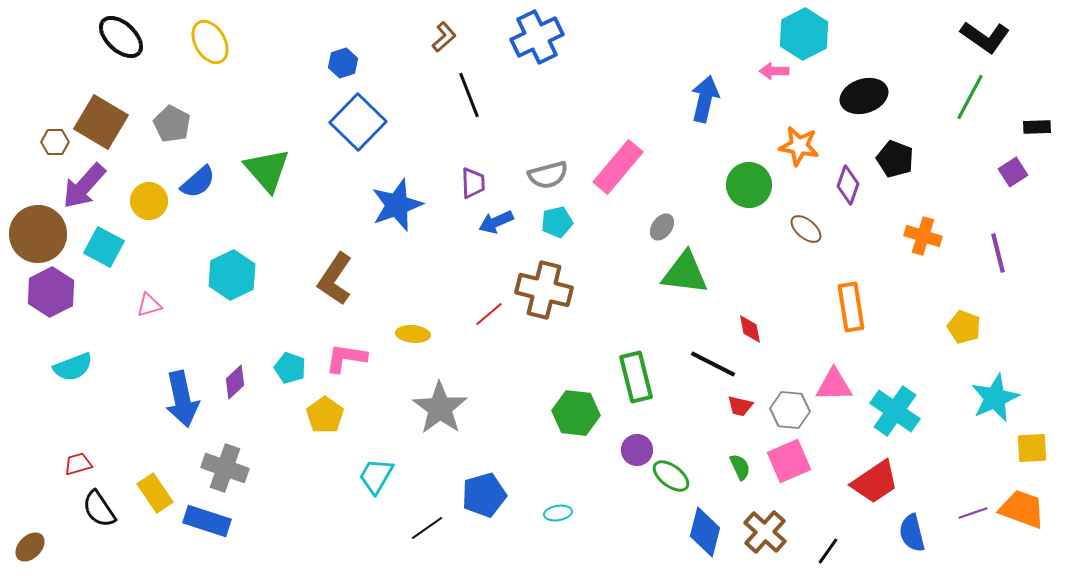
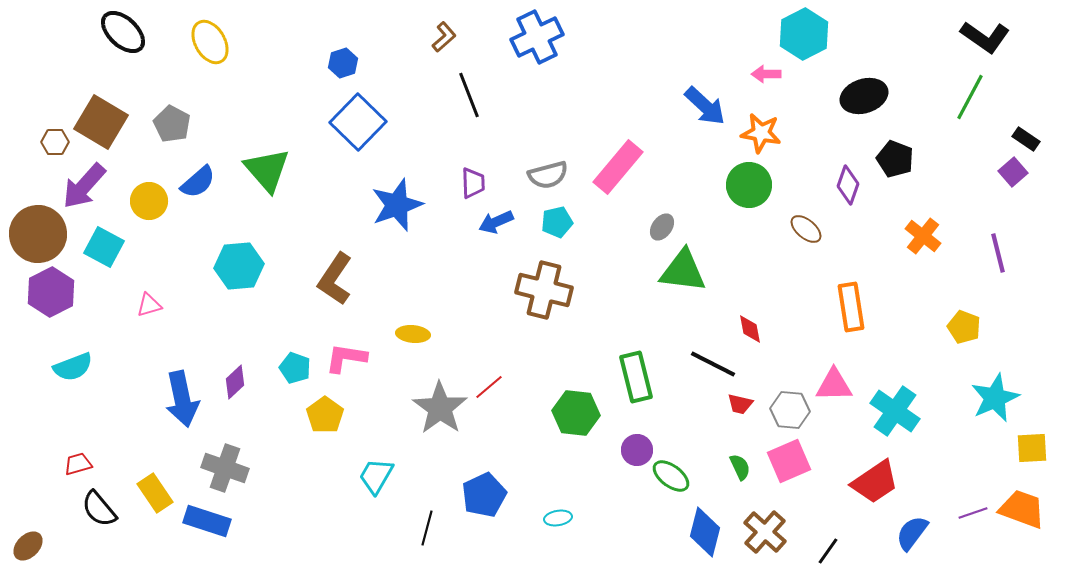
black ellipse at (121, 37): moved 2 px right, 5 px up
pink arrow at (774, 71): moved 8 px left, 3 px down
blue arrow at (705, 99): moved 7 px down; rotated 120 degrees clockwise
black rectangle at (1037, 127): moved 11 px left, 12 px down; rotated 36 degrees clockwise
orange star at (799, 146): moved 38 px left, 13 px up
purple square at (1013, 172): rotated 8 degrees counterclockwise
orange cross at (923, 236): rotated 21 degrees clockwise
green triangle at (685, 273): moved 2 px left, 2 px up
cyan hexagon at (232, 275): moved 7 px right, 9 px up; rotated 21 degrees clockwise
red line at (489, 314): moved 73 px down
cyan pentagon at (290, 368): moved 5 px right
red trapezoid at (740, 406): moved 2 px up
blue pentagon at (484, 495): rotated 9 degrees counterclockwise
black semicircle at (99, 509): rotated 6 degrees counterclockwise
cyan ellipse at (558, 513): moved 5 px down
black line at (427, 528): rotated 40 degrees counterclockwise
blue semicircle at (912, 533): rotated 51 degrees clockwise
brown ellipse at (30, 547): moved 2 px left, 1 px up
